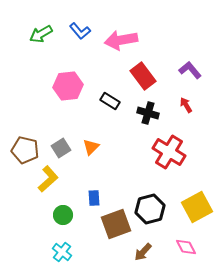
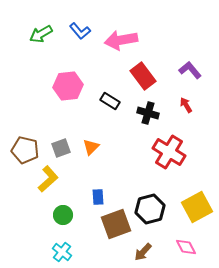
gray square: rotated 12 degrees clockwise
blue rectangle: moved 4 px right, 1 px up
